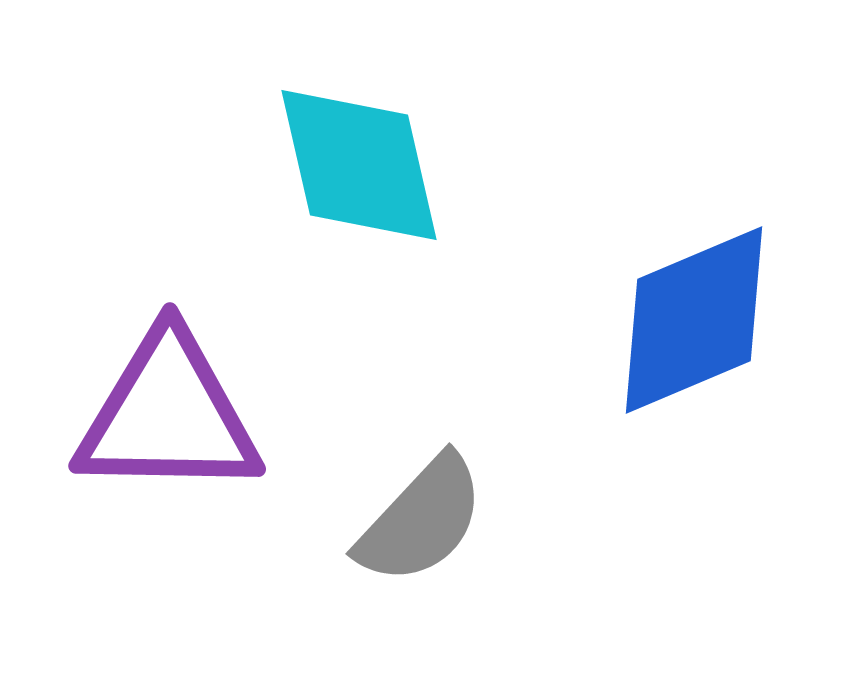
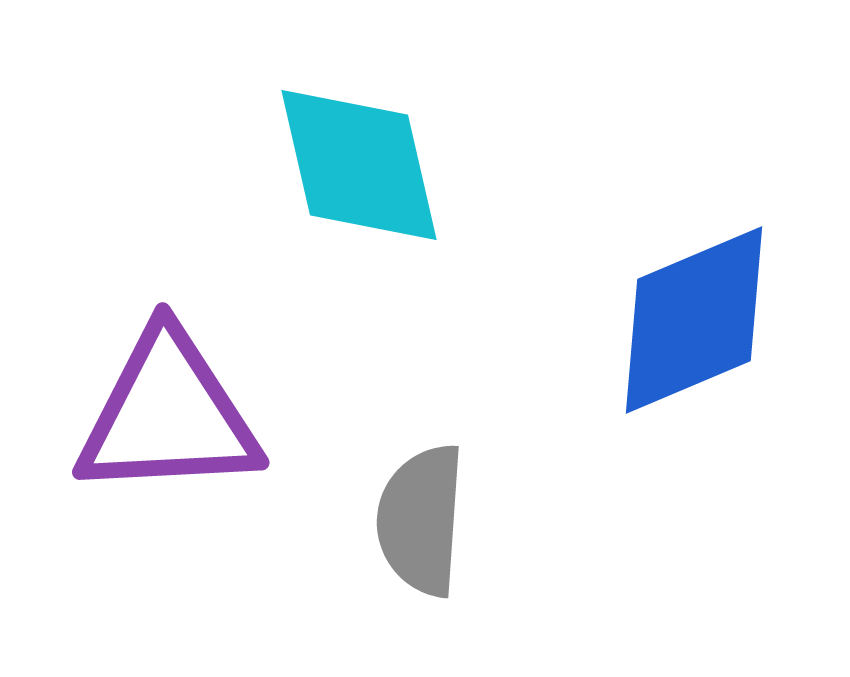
purple triangle: rotated 4 degrees counterclockwise
gray semicircle: rotated 141 degrees clockwise
